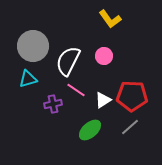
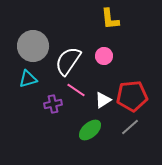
yellow L-shape: rotated 30 degrees clockwise
white semicircle: rotated 8 degrees clockwise
red pentagon: rotated 8 degrees counterclockwise
